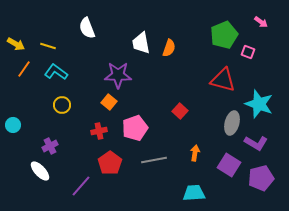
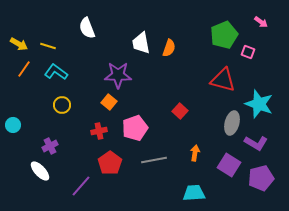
yellow arrow: moved 3 px right
